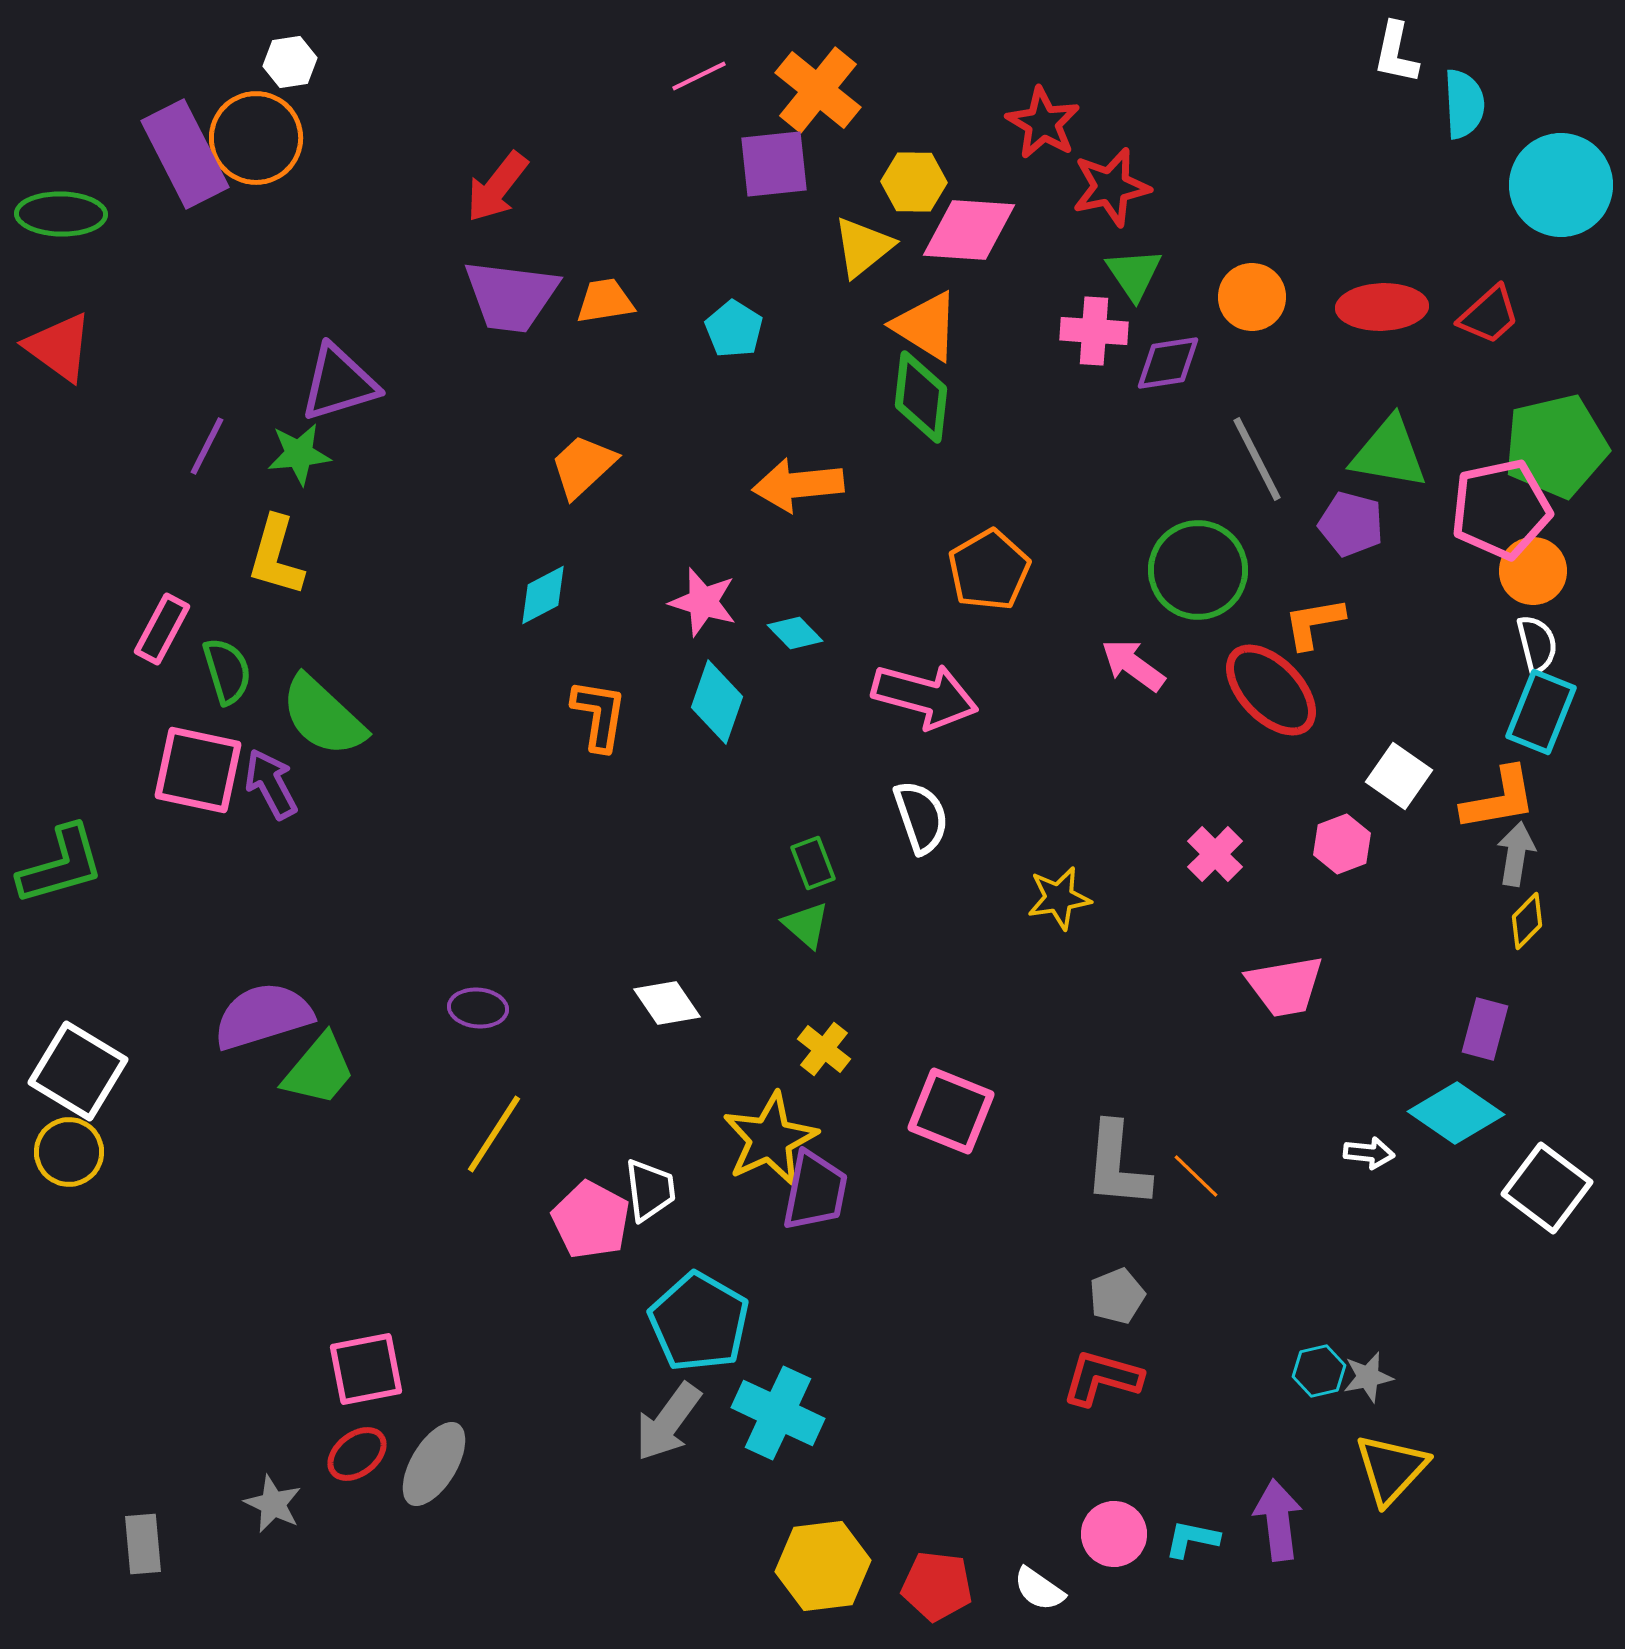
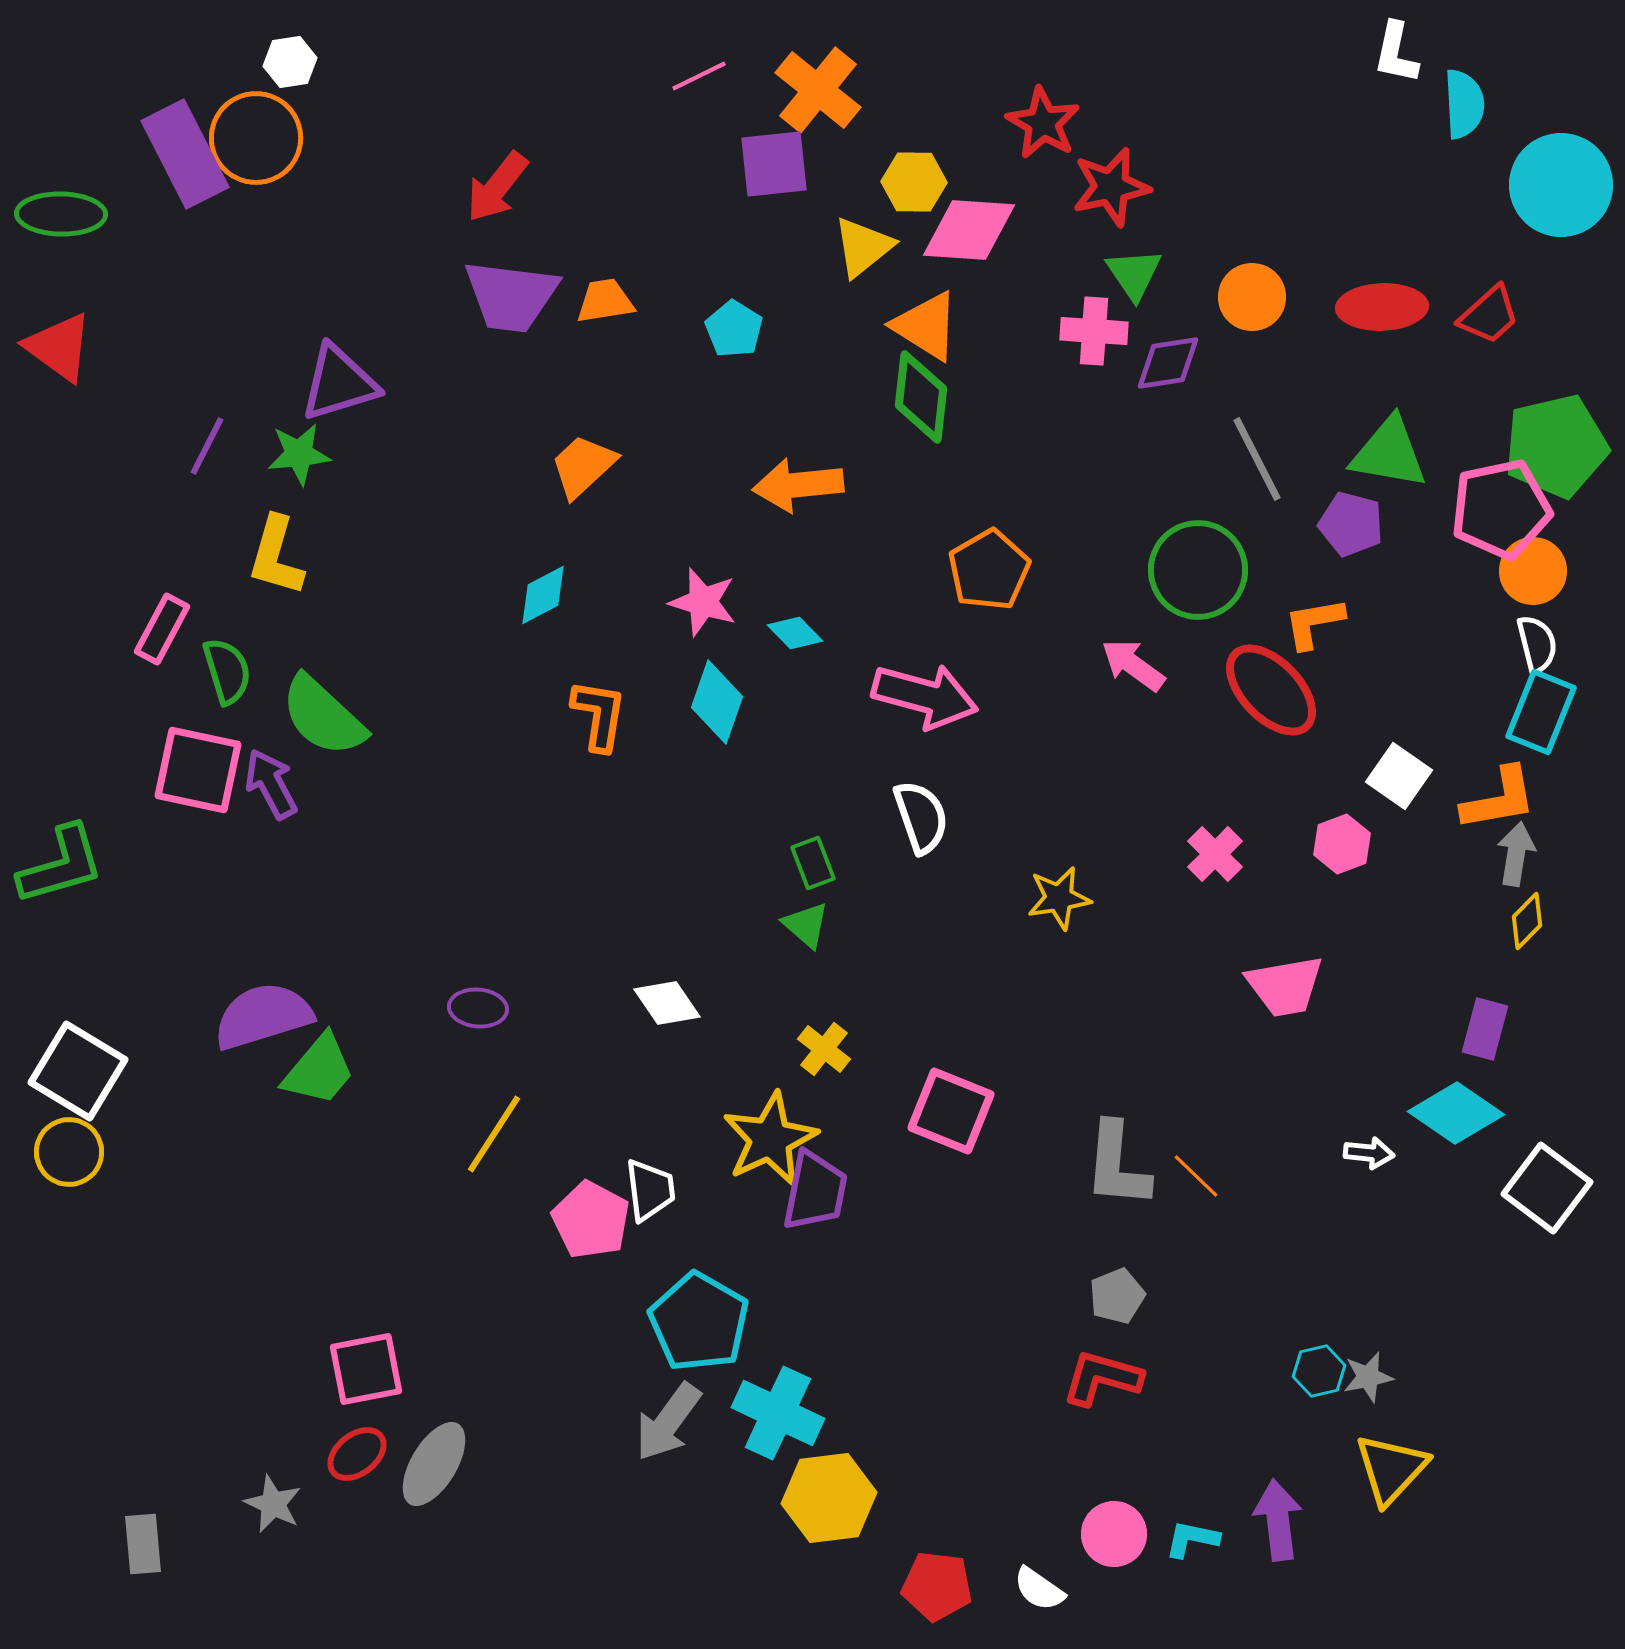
yellow hexagon at (823, 1566): moved 6 px right, 68 px up
